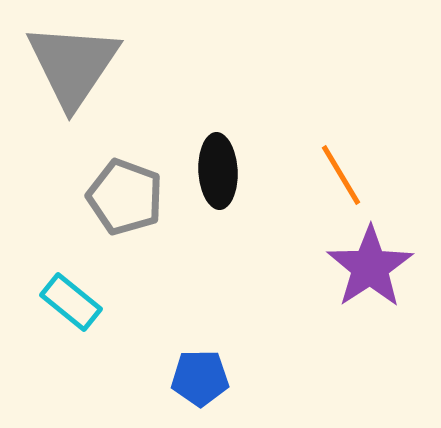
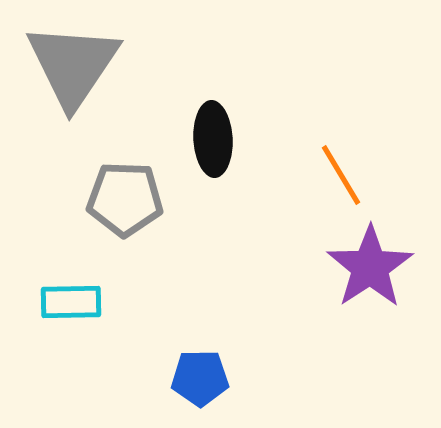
black ellipse: moved 5 px left, 32 px up
gray pentagon: moved 2 px down; rotated 18 degrees counterclockwise
cyan rectangle: rotated 40 degrees counterclockwise
